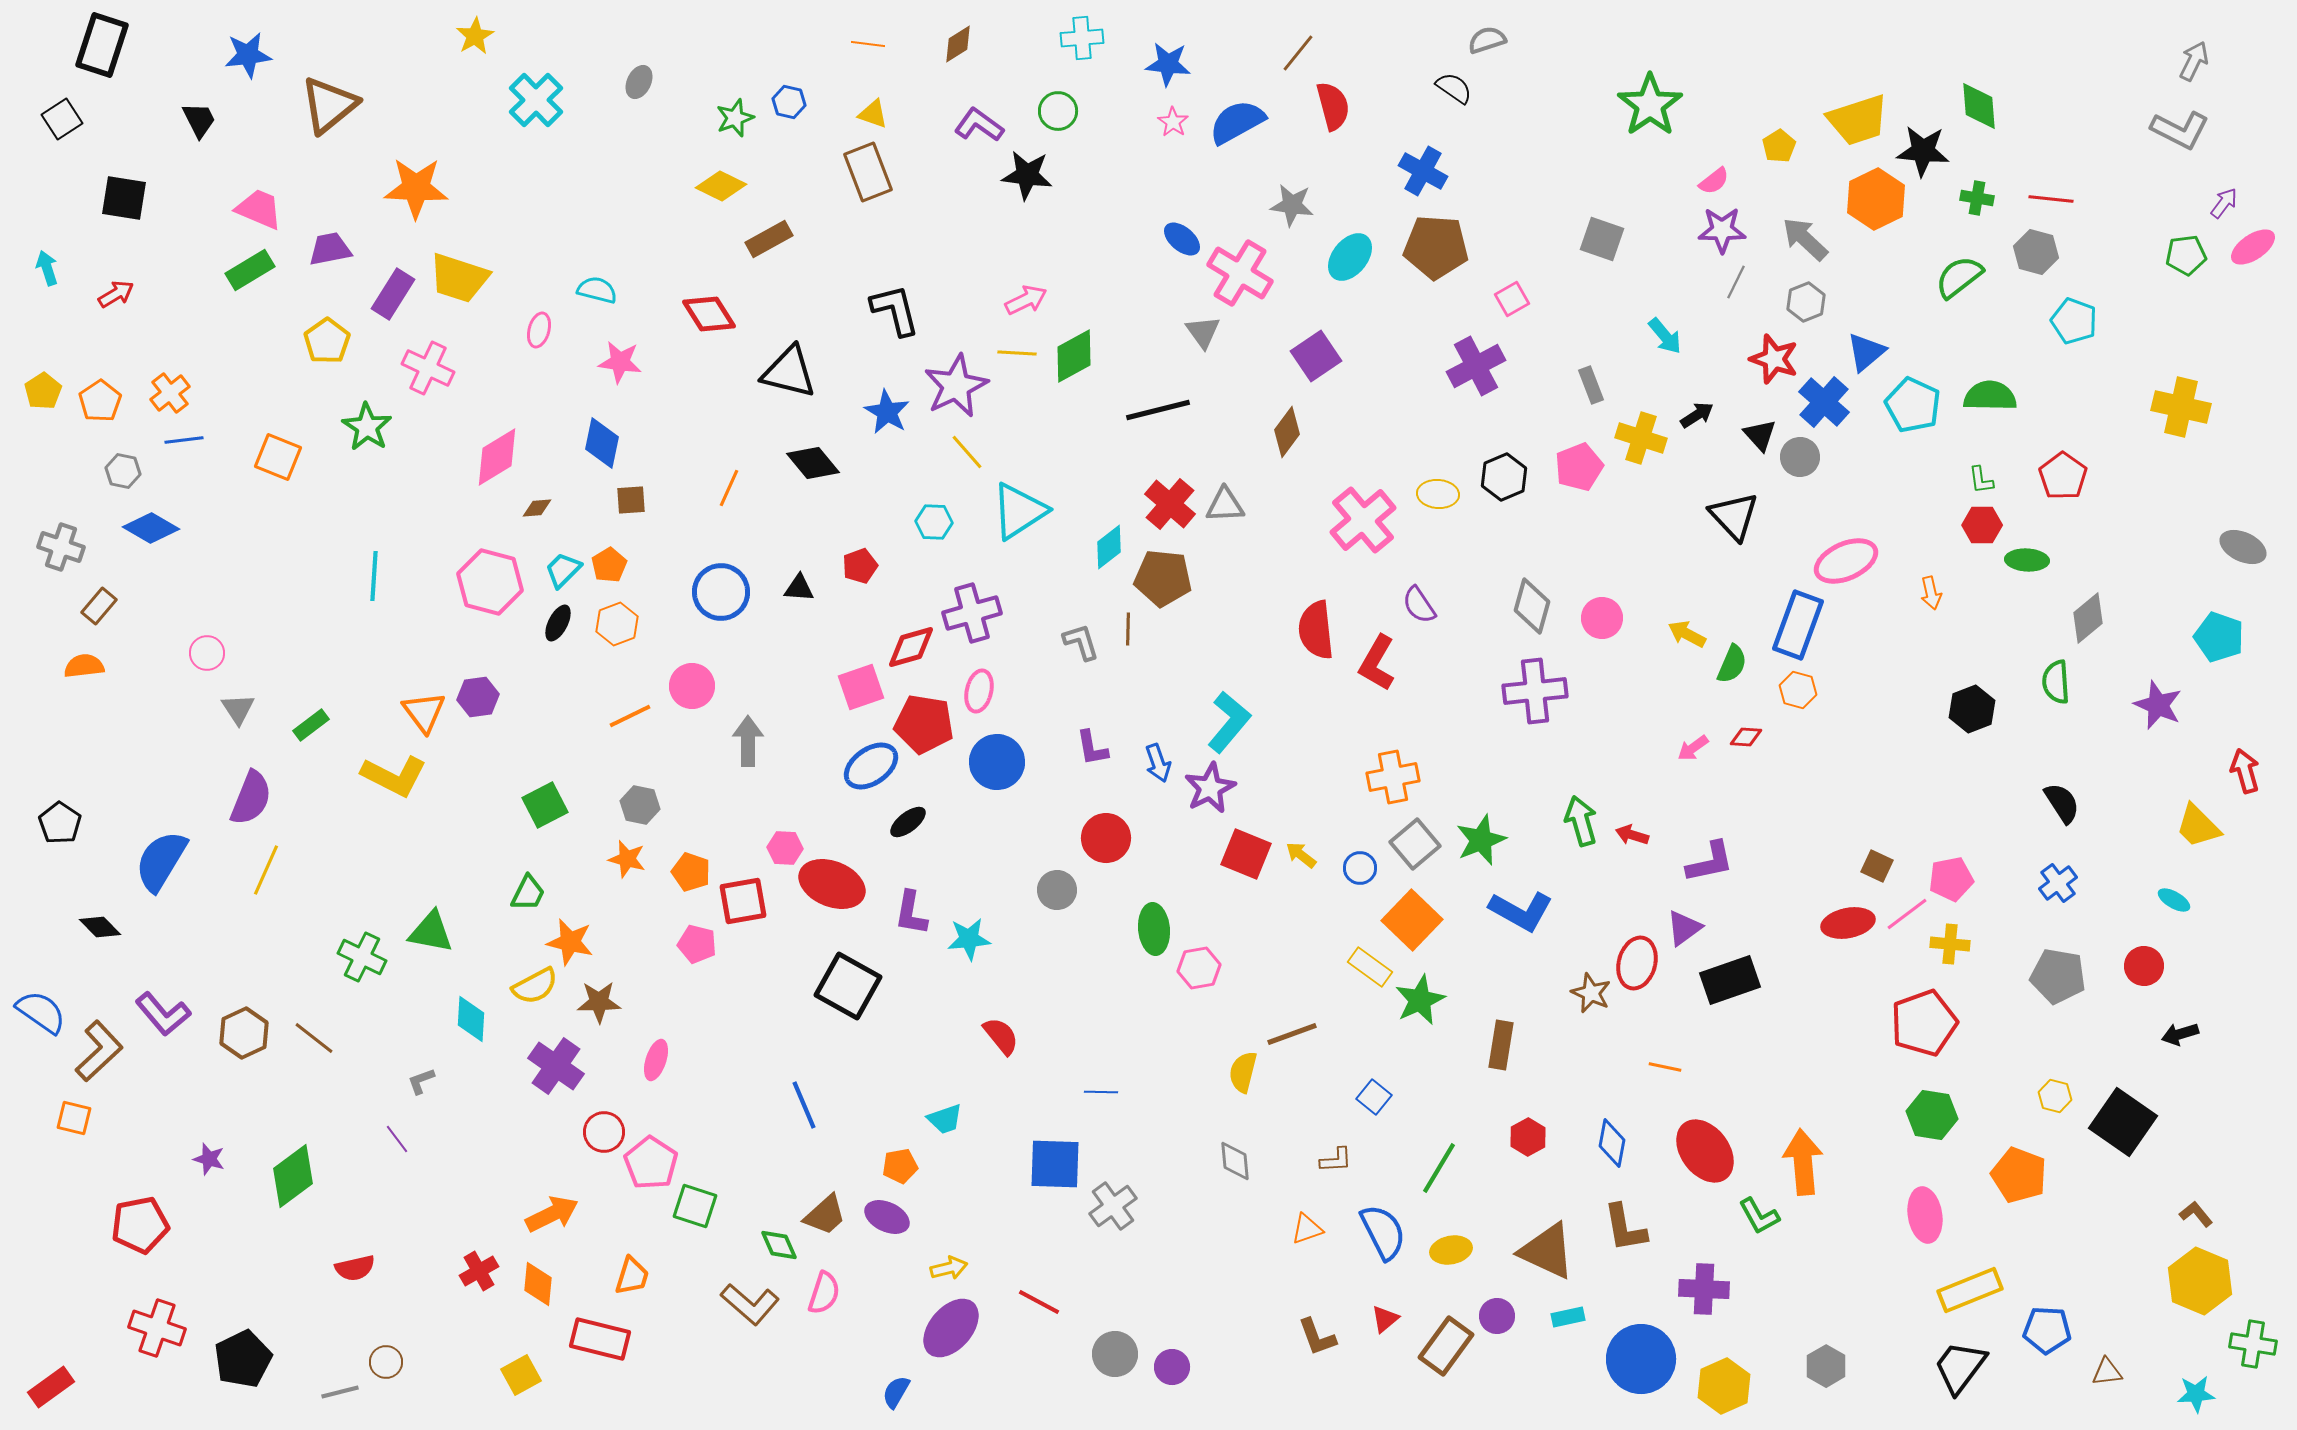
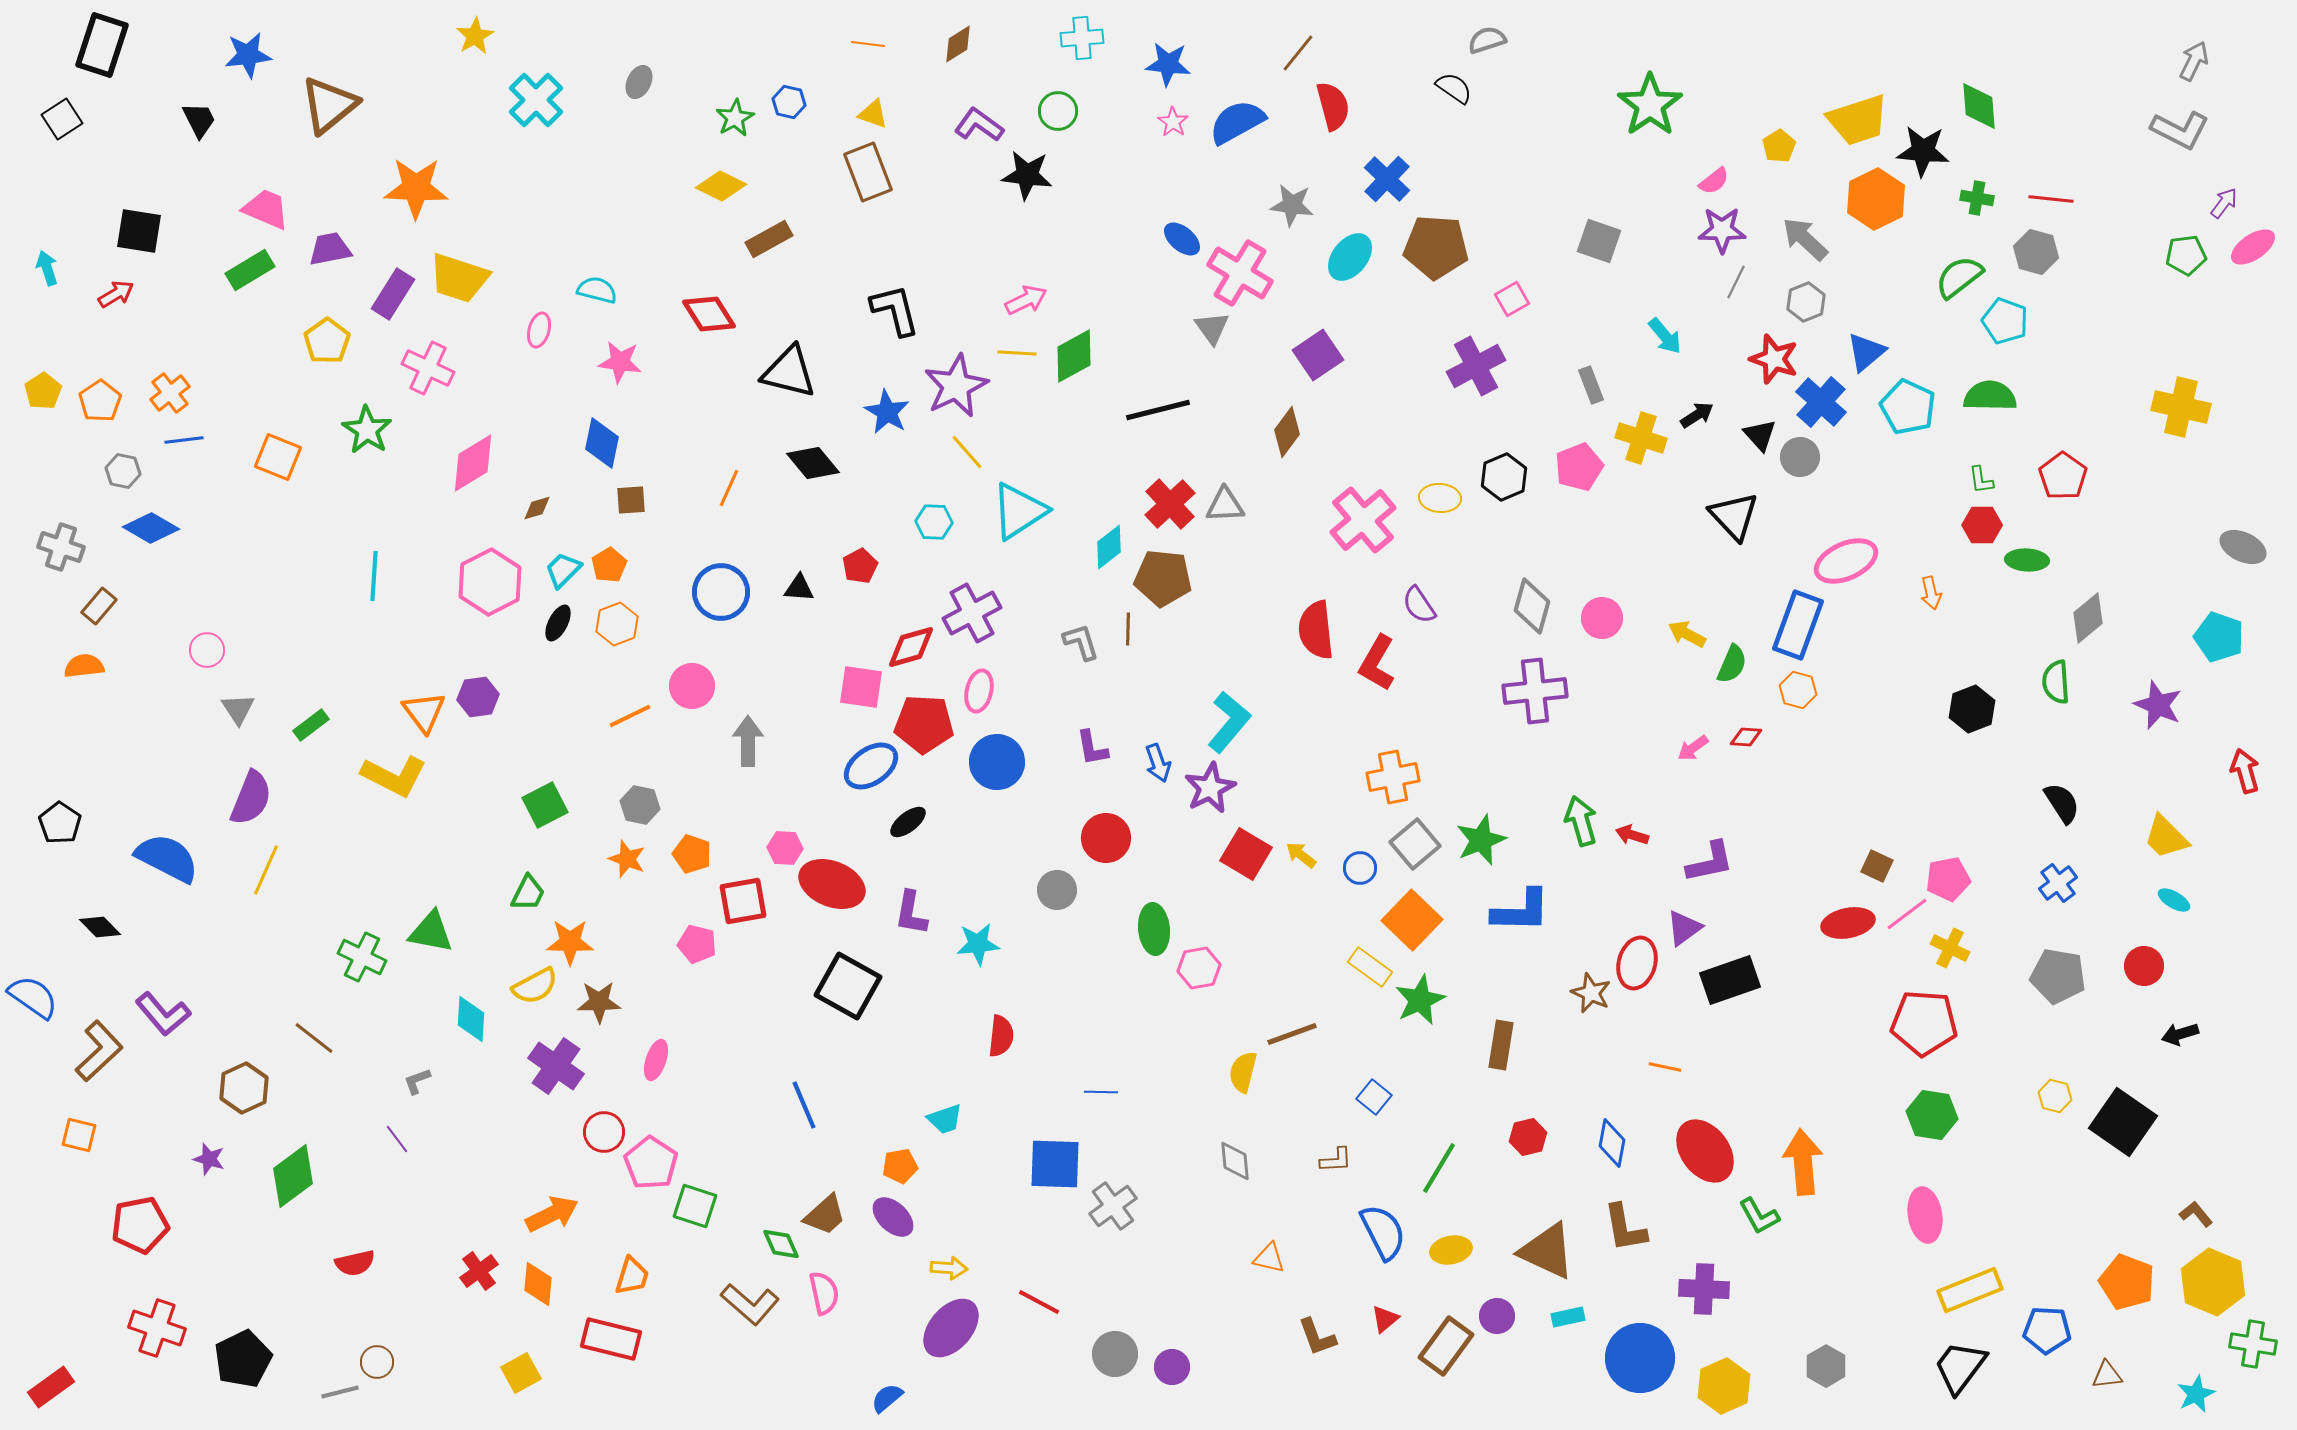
green star at (735, 118): rotated 9 degrees counterclockwise
blue cross at (1423, 171): moved 36 px left, 8 px down; rotated 15 degrees clockwise
black square at (124, 198): moved 15 px right, 33 px down
pink trapezoid at (259, 209): moved 7 px right
gray square at (1602, 239): moved 3 px left, 2 px down
cyan pentagon at (2074, 321): moved 69 px left
gray triangle at (1203, 332): moved 9 px right, 4 px up
purple square at (1316, 356): moved 2 px right, 1 px up
blue cross at (1824, 402): moved 3 px left
cyan pentagon at (1913, 405): moved 5 px left, 2 px down
green star at (367, 427): moved 3 px down
pink diamond at (497, 457): moved 24 px left, 6 px down
yellow ellipse at (1438, 494): moved 2 px right, 4 px down
red cross at (1170, 504): rotated 6 degrees clockwise
brown diamond at (537, 508): rotated 12 degrees counterclockwise
red pentagon at (860, 566): rotated 8 degrees counterclockwise
pink hexagon at (490, 582): rotated 18 degrees clockwise
purple cross at (972, 613): rotated 12 degrees counterclockwise
pink circle at (207, 653): moved 3 px up
pink square at (861, 687): rotated 27 degrees clockwise
red pentagon at (924, 724): rotated 6 degrees counterclockwise
yellow trapezoid at (2198, 826): moved 32 px left, 11 px down
red square at (1246, 854): rotated 9 degrees clockwise
orange star at (627, 859): rotated 6 degrees clockwise
blue semicircle at (161, 861): moved 6 px right, 3 px up; rotated 86 degrees clockwise
orange pentagon at (691, 872): moved 1 px right, 18 px up
pink pentagon at (1951, 879): moved 3 px left
blue L-shape at (1521, 911): rotated 28 degrees counterclockwise
cyan star at (969, 939): moved 9 px right, 5 px down
orange star at (570, 942): rotated 12 degrees counterclockwise
yellow cross at (1950, 944): moved 4 px down; rotated 21 degrees clockwise
blue semicircle at (41, 1012): moved 8 px left, 15 px up
red pentagon at (1924, 1023): rotated 24 degrees clockwise
brown hexagon at (244, 1033): moved 55 px down
red semicircle at (1001, 1036): rotated 45 degrees clockwise
gray L-shape at (421, 1081): moved 4 px left
orange square at (74, 1118): moved 5 px right, 17 px down
red hexagon at (1528, 1137): rotated 15 degrees clockwise
orange pentagon at (2019, 1175): moved 108 px right, 107 px down
purple ellipse at (887, 1217): moved 6 px right; rotated 18 degrees clockwise
orange triangle at (1307, 1229): moved 38 px left, 29 px down; rotated 32 degrees clockwise
green diamond at (779, 1245): moved 2 px right, 1 px up
red semicircle at (355, 1268): moved 5 px up
yellow arrow at (949, 1268): rotated 18 degrees clockwise
red cross at (479, 1271): rotated 6 degrees counterclockwise
yellow hexagon at (2200, 1281): moved 13 px right, 1 px down
pink semicircle at (824, 1293): rotated 30 degrees counterclockwise
red rectangle at (600, 1339): moved 11 px right
blue circle at (1641, 1359): moved 1 px left, 1 px up
brown circle at (386, 1362): moved 9 px left
brown triangle at (2107, 1372): moved 3 px down
yellow square at (521, 1375): moved 2 px up
blue semicircle at (896, 1392): moved 9 px left, 6 px down; rotated 20 degrees clockwise
cyan star at (2196, 1394): rotated 21 degrees counterclockwise
